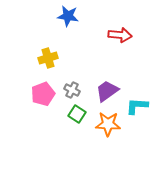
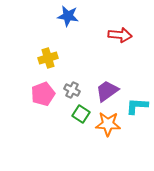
green square: moved 4 px right
